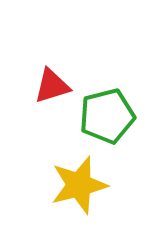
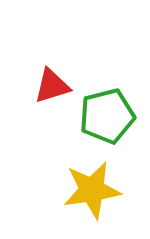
yellow star: moved 13 px right, 5 px down; rotated 6 degrees clockwise
